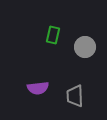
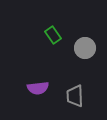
green rectangle: rotated 48 degrees counterclockwise
gray circle: moved 1 px down
